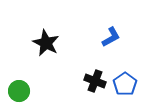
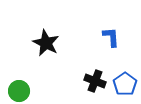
blue L-shape: rotated 65 degrees counterclockwise
